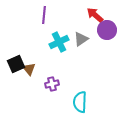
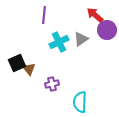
black square: moved 1 px right, 1 px up
